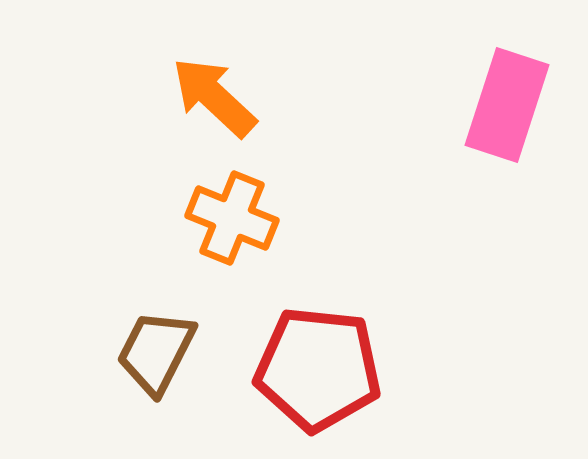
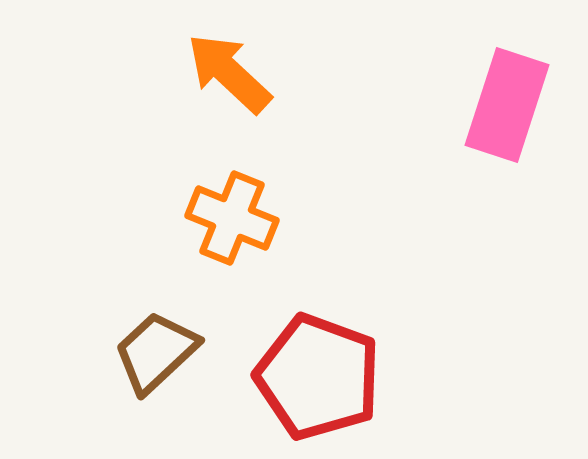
orange arrow: moved 15 px right, 24 px up
brown trapezoid: rotated 20 degrees clockwise
red pentagon: moved 8 px down; rotated 14 degrees clockwise
